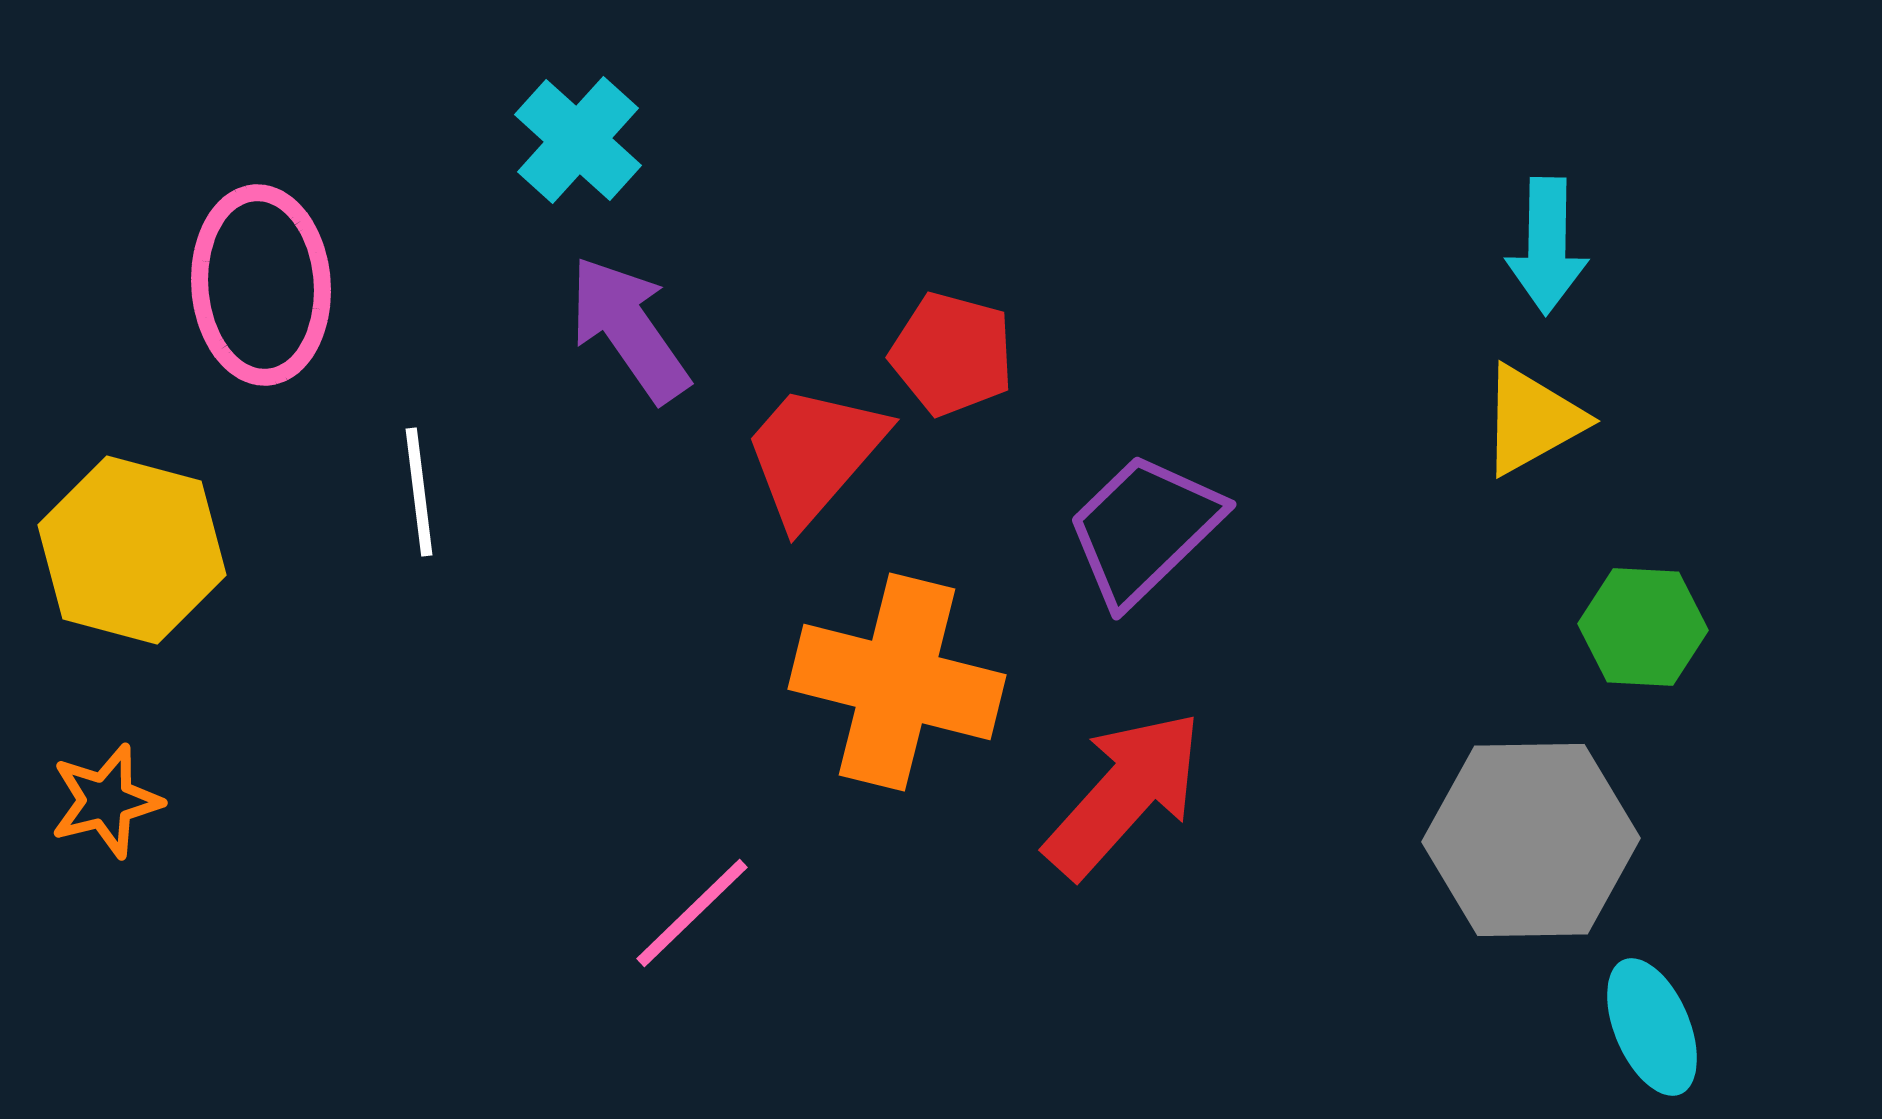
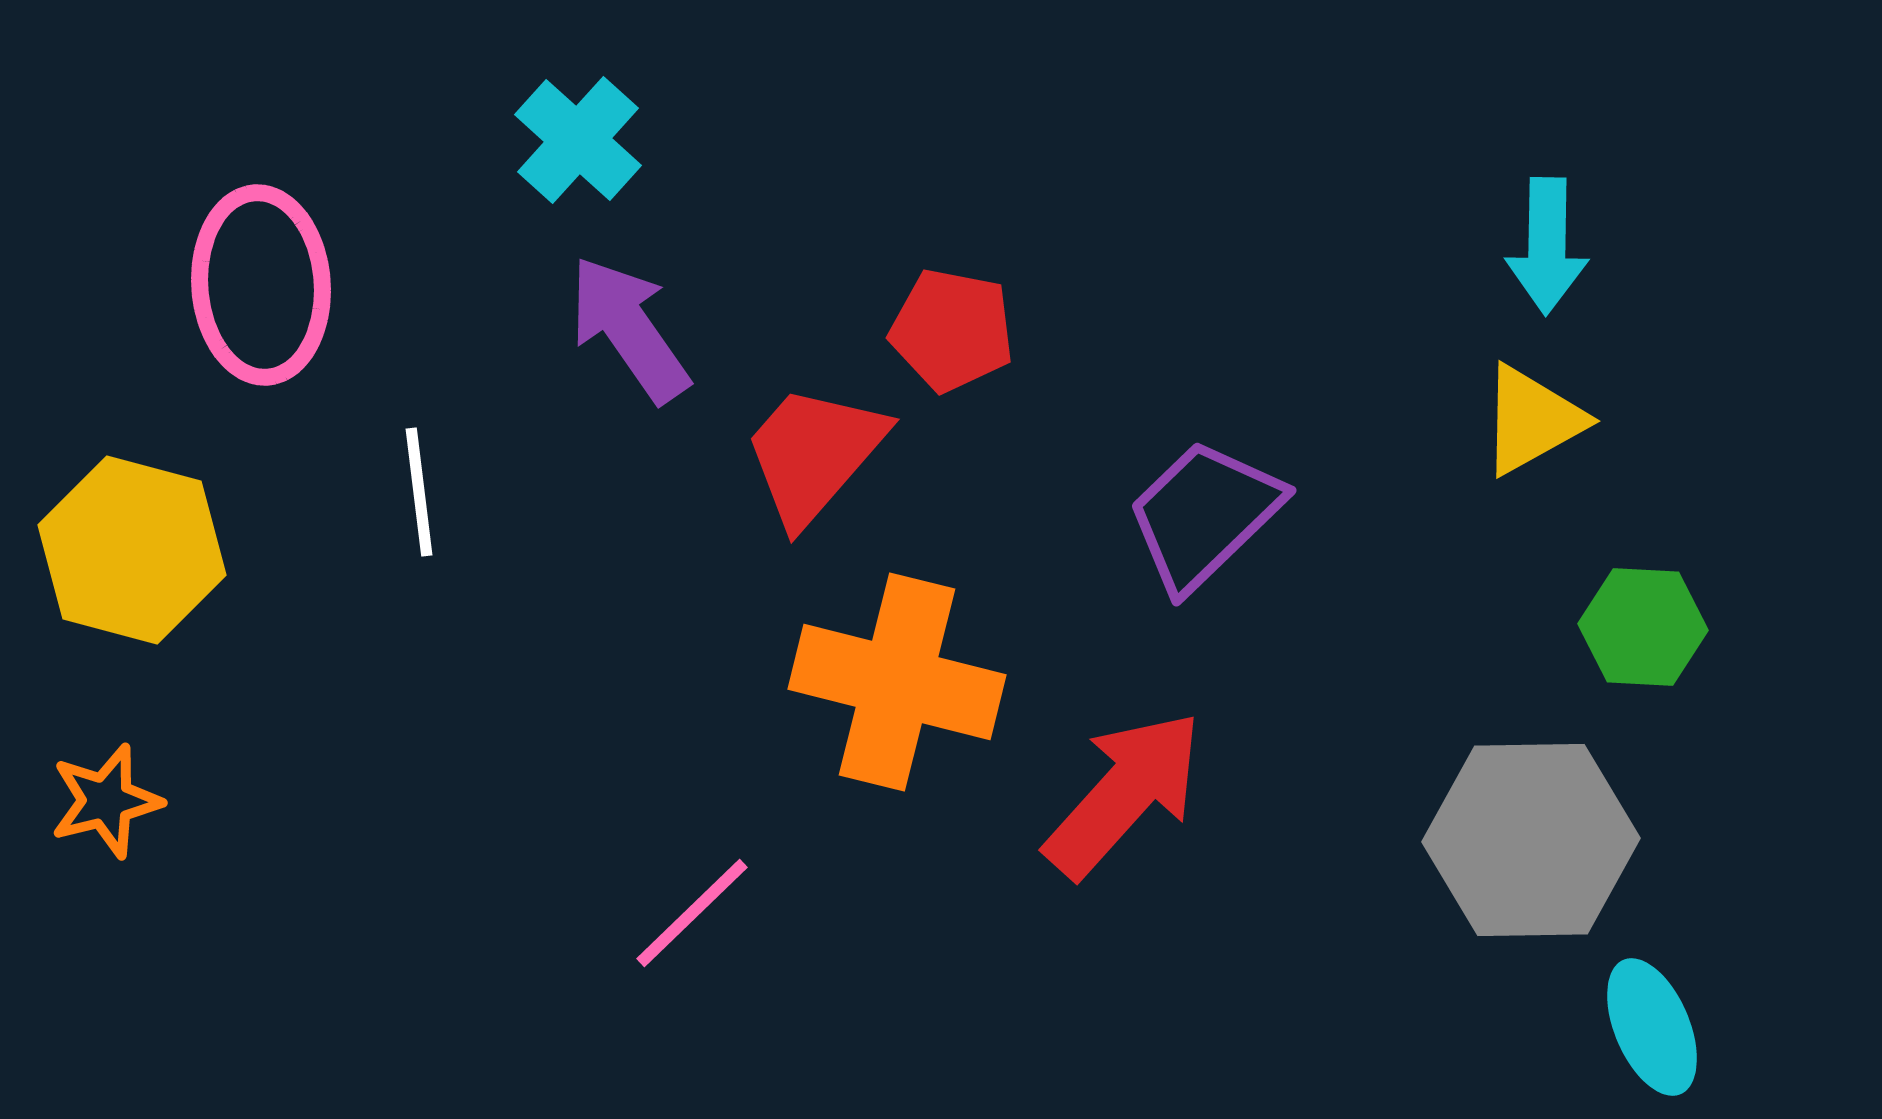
red pentagon: moved 24 px up; rotated 4 degrees counterclockwise
purple trapezoid: moved 60 px right, 14 px up
